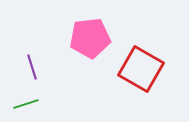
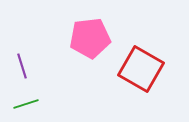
purple line: moved 10 px left, 1 px up
